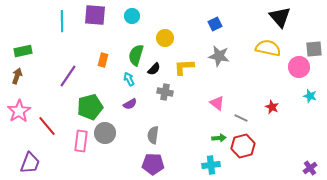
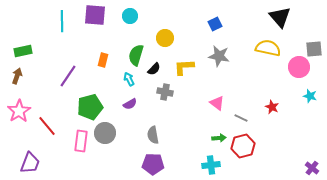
cyan circle: moved 2 px left
gray semicircle: rotated 18 degrees counterclockwise
purple cross: moved 2 px right; rotated 16 degrees counterclockwise
